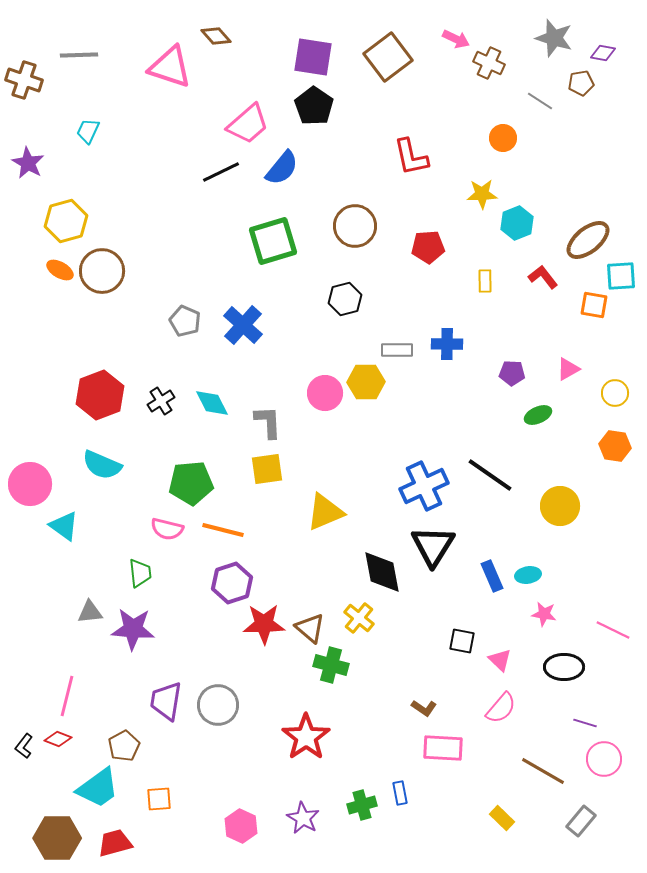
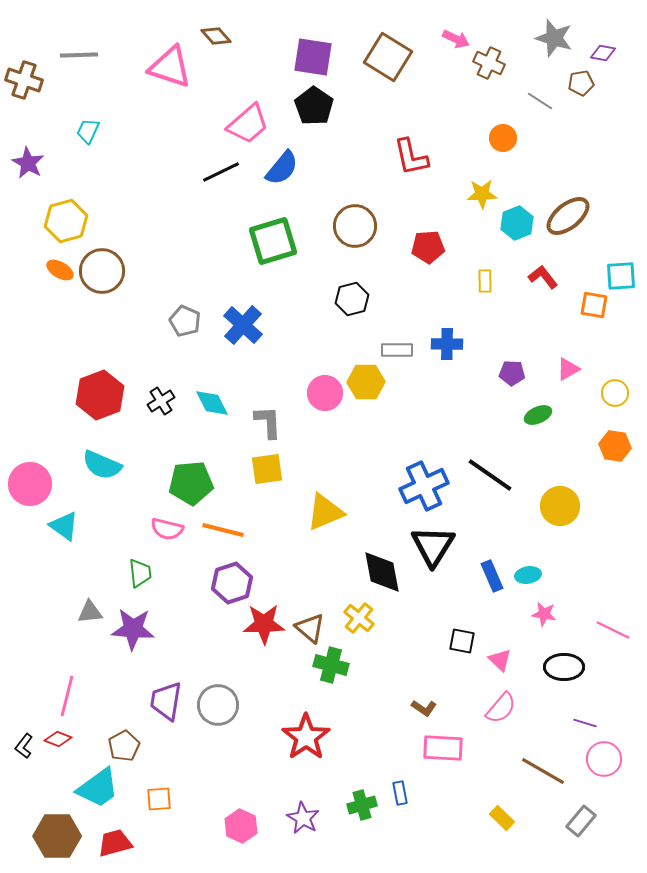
brown square at (388, 57): rotated 21 degrees counterclockwise
brown ellipse at (588, 240): moved 20 px left, 24 px up
black hexagon at (345, 299): moved 7 px right
brown hexagon at (57, 838): moved 2 px up
